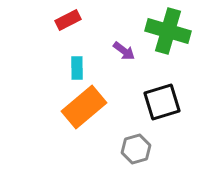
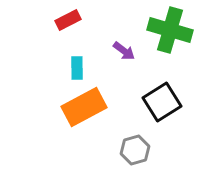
green cross: moved 2 px right, 1 px up
black square: rotated 15 degrees counterclockwise
orange rectangle: rotated 12 degrees clockwise
gray hexagon: moved 1 px left, 1 px down
